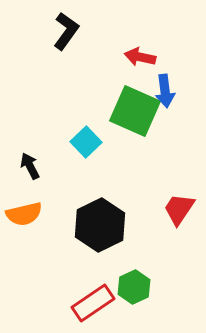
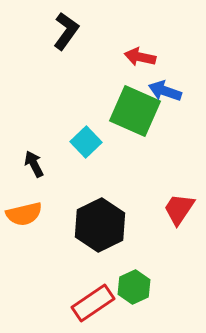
blue arrow: rotated 116 degrees clockwise
black arrow: moved 4 px right, 2 px up
